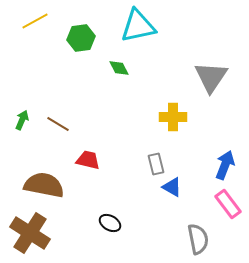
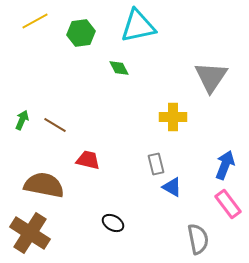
green hexagon: moved 5 px up
brown line: moved 3 px left, 1 px down
black ellipse: moved 3 px right
